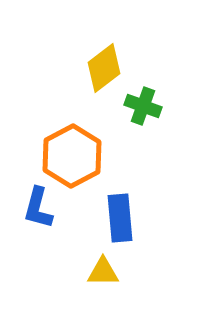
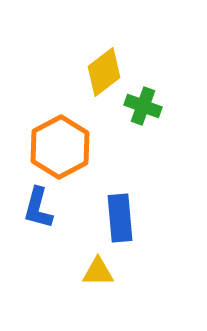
yellow diamond: moved 4 px down
orange hexagon: moved 12 px left, 9 px up
yellow triangle: moved 5 px left
